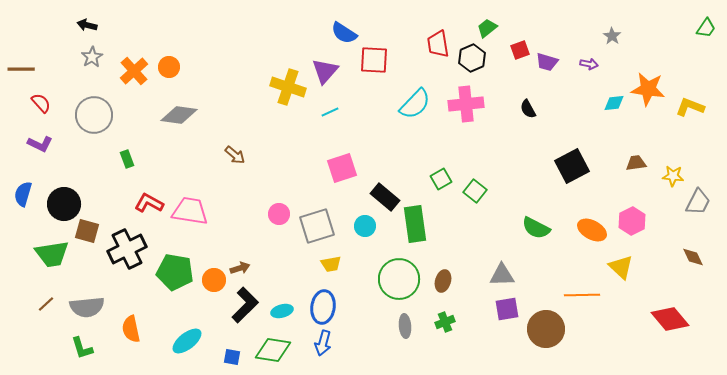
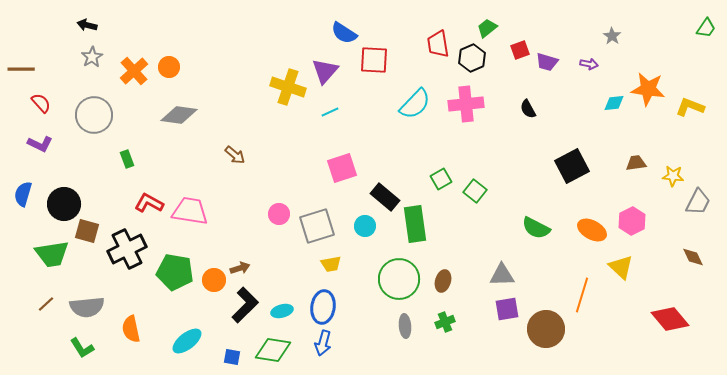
orange line at (582, 295): rotated 72 degrees counterclockwise
green L-shape at (82, 348): rotated 15 degrees counterclockwise
